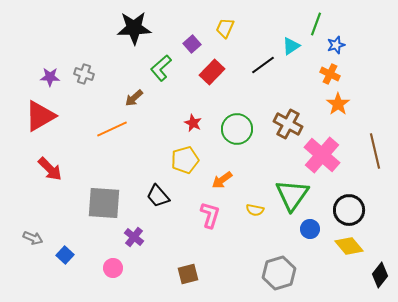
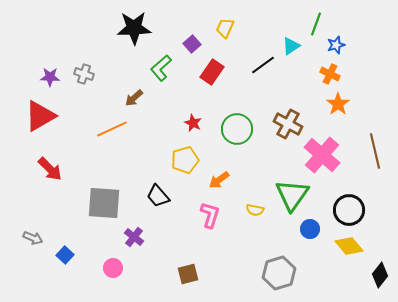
red rectangle: rotated 10 degrees counterclockwise
orange arrow: moved 3 px left
